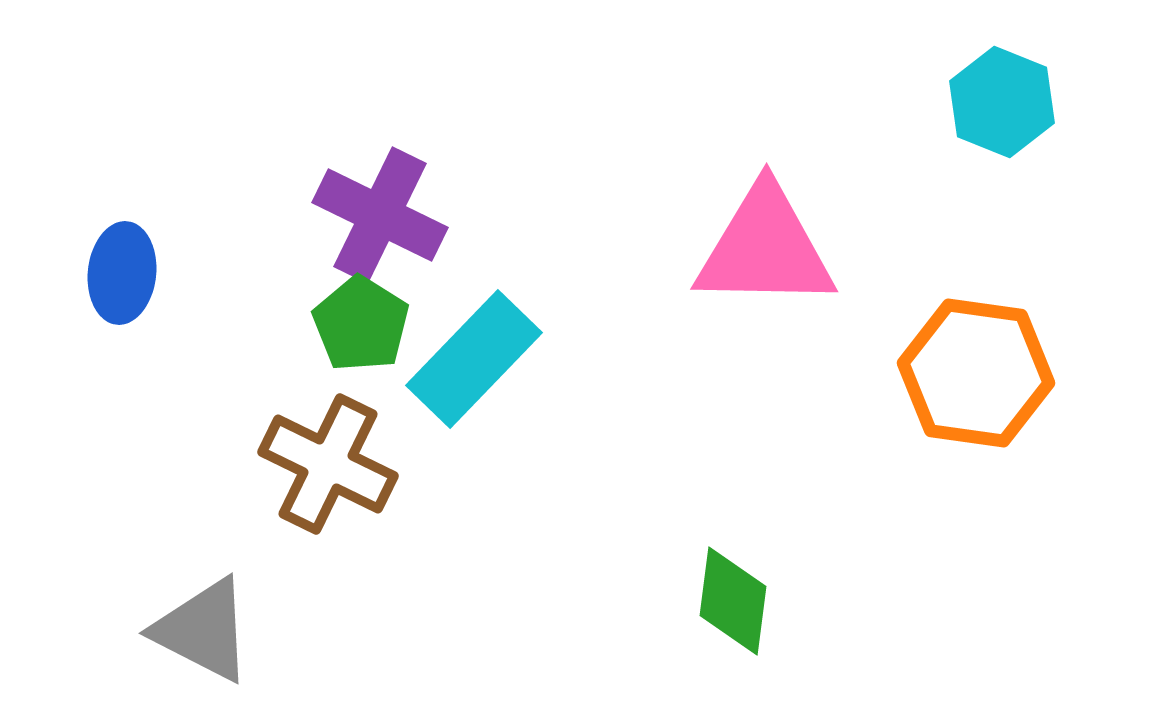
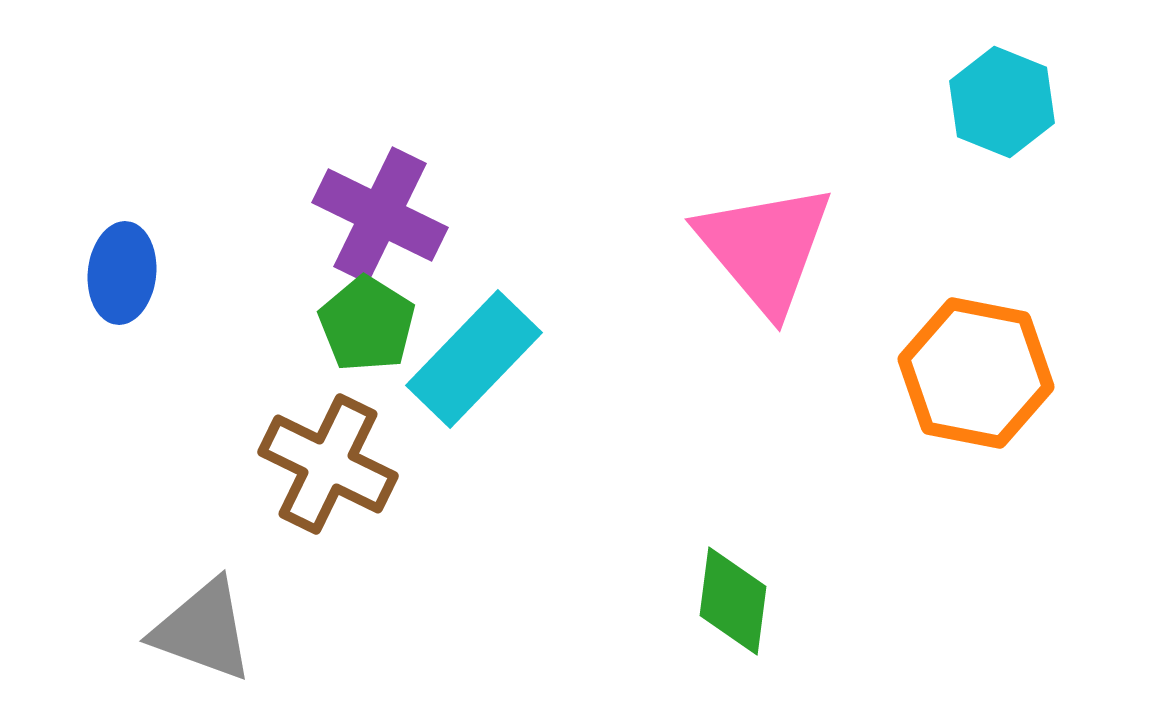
pink triangle: rotated 49 degrees clockwise
green pentagon: moved 6 px right
orange hexagon: rotated 3 degrees clockwise
gray triangle: rotated 7 degrees counterclockwise
